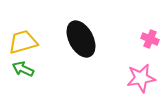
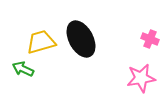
yellow trapezoid: moved 18 px right
